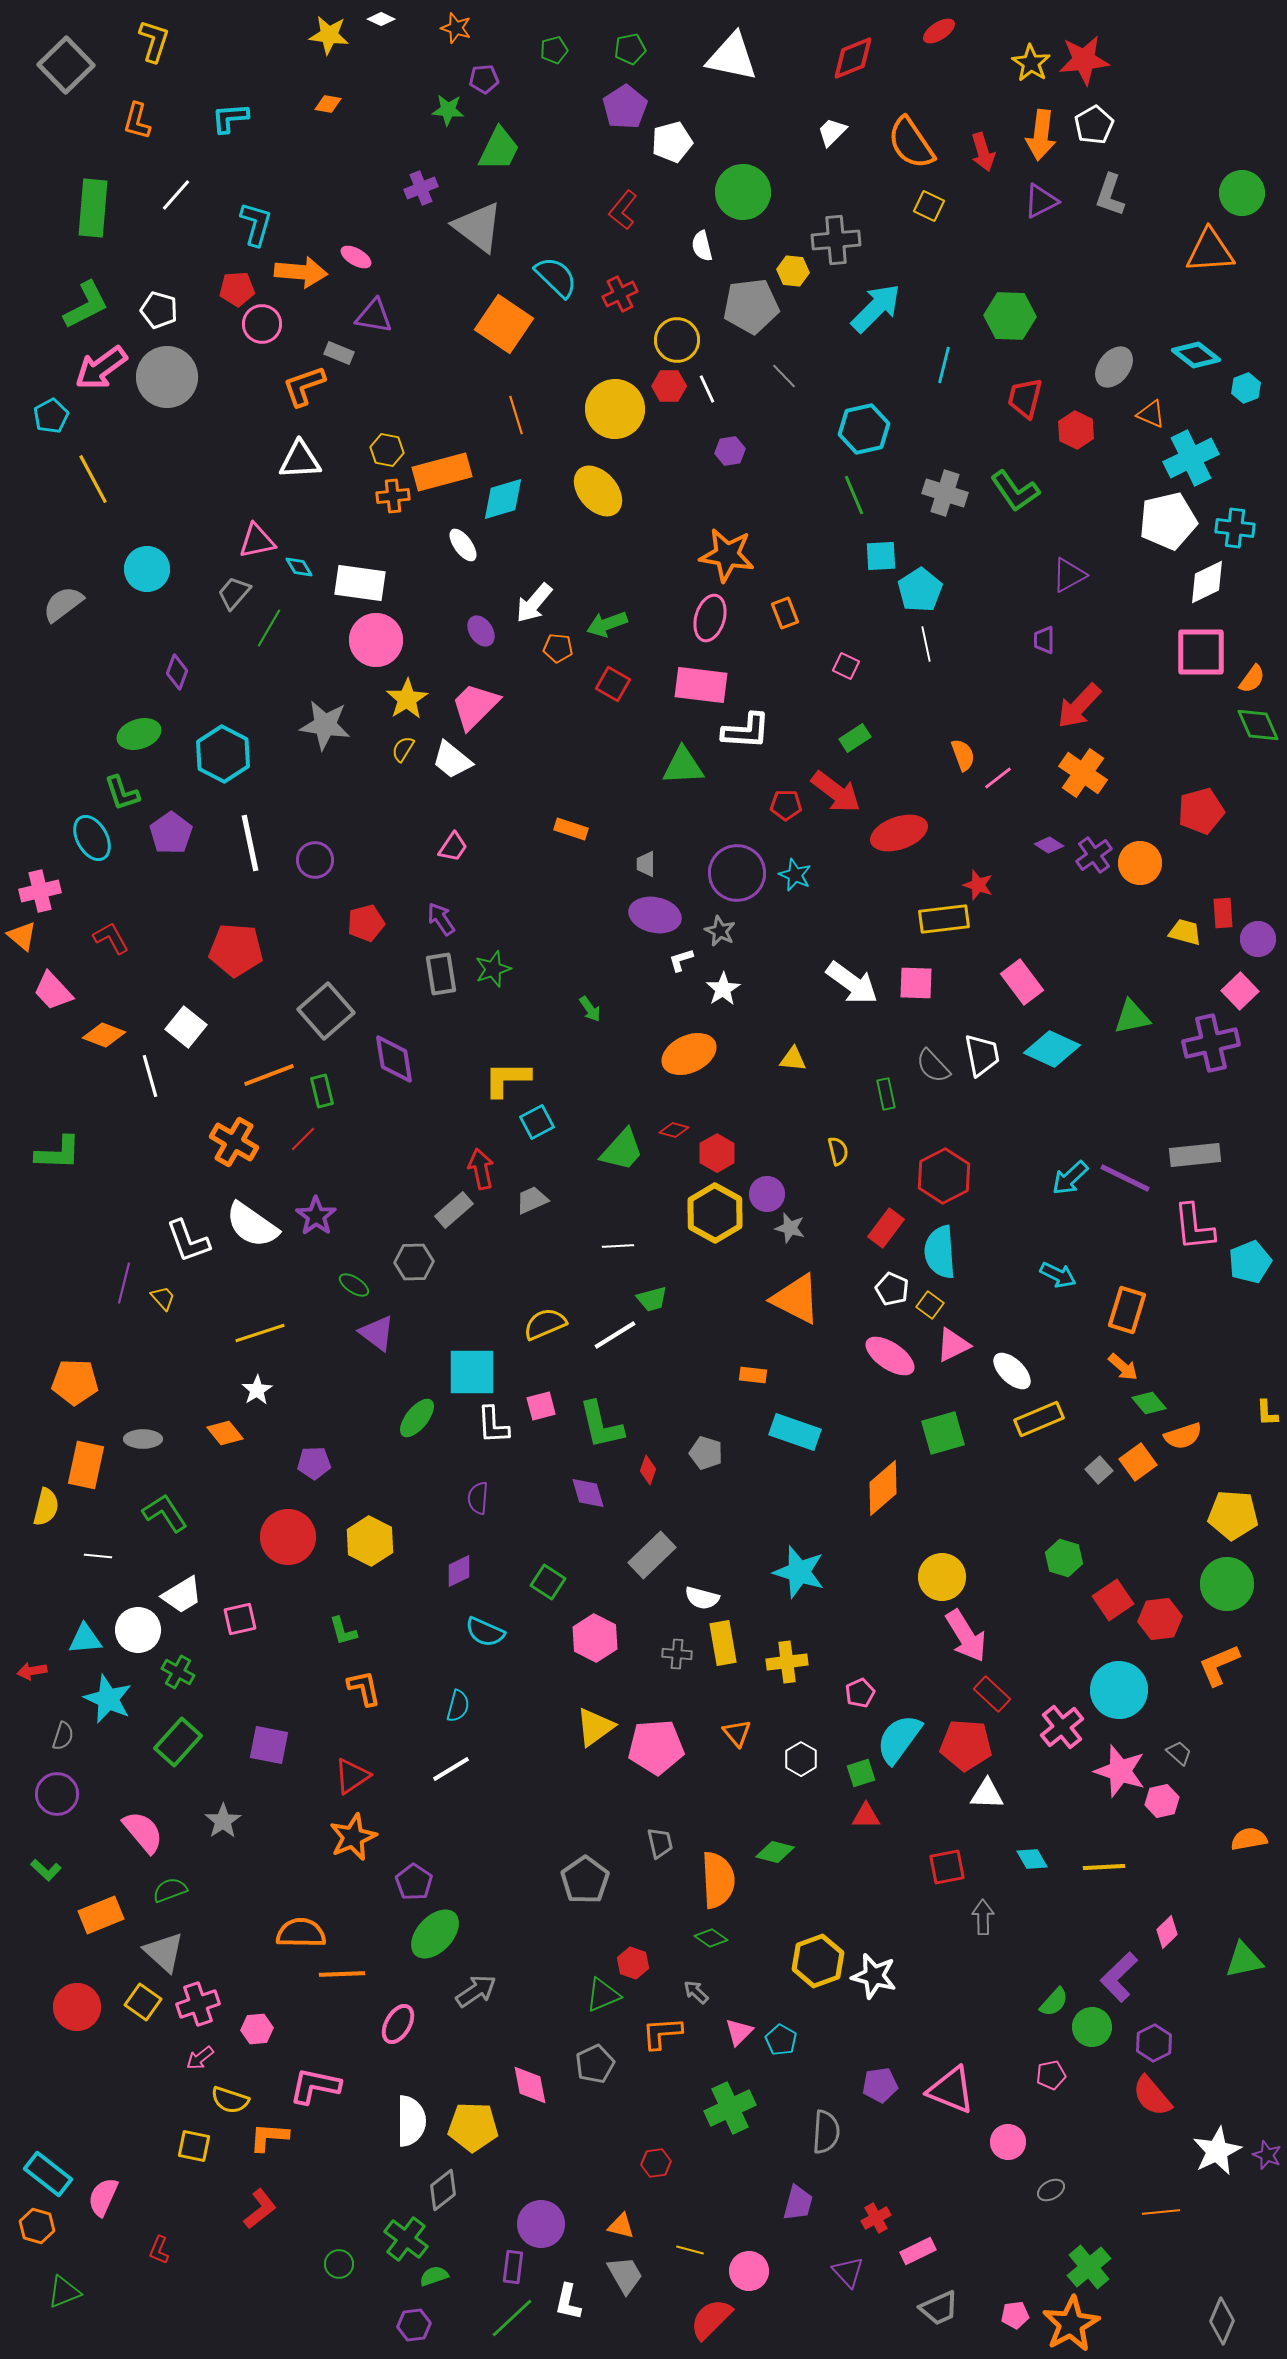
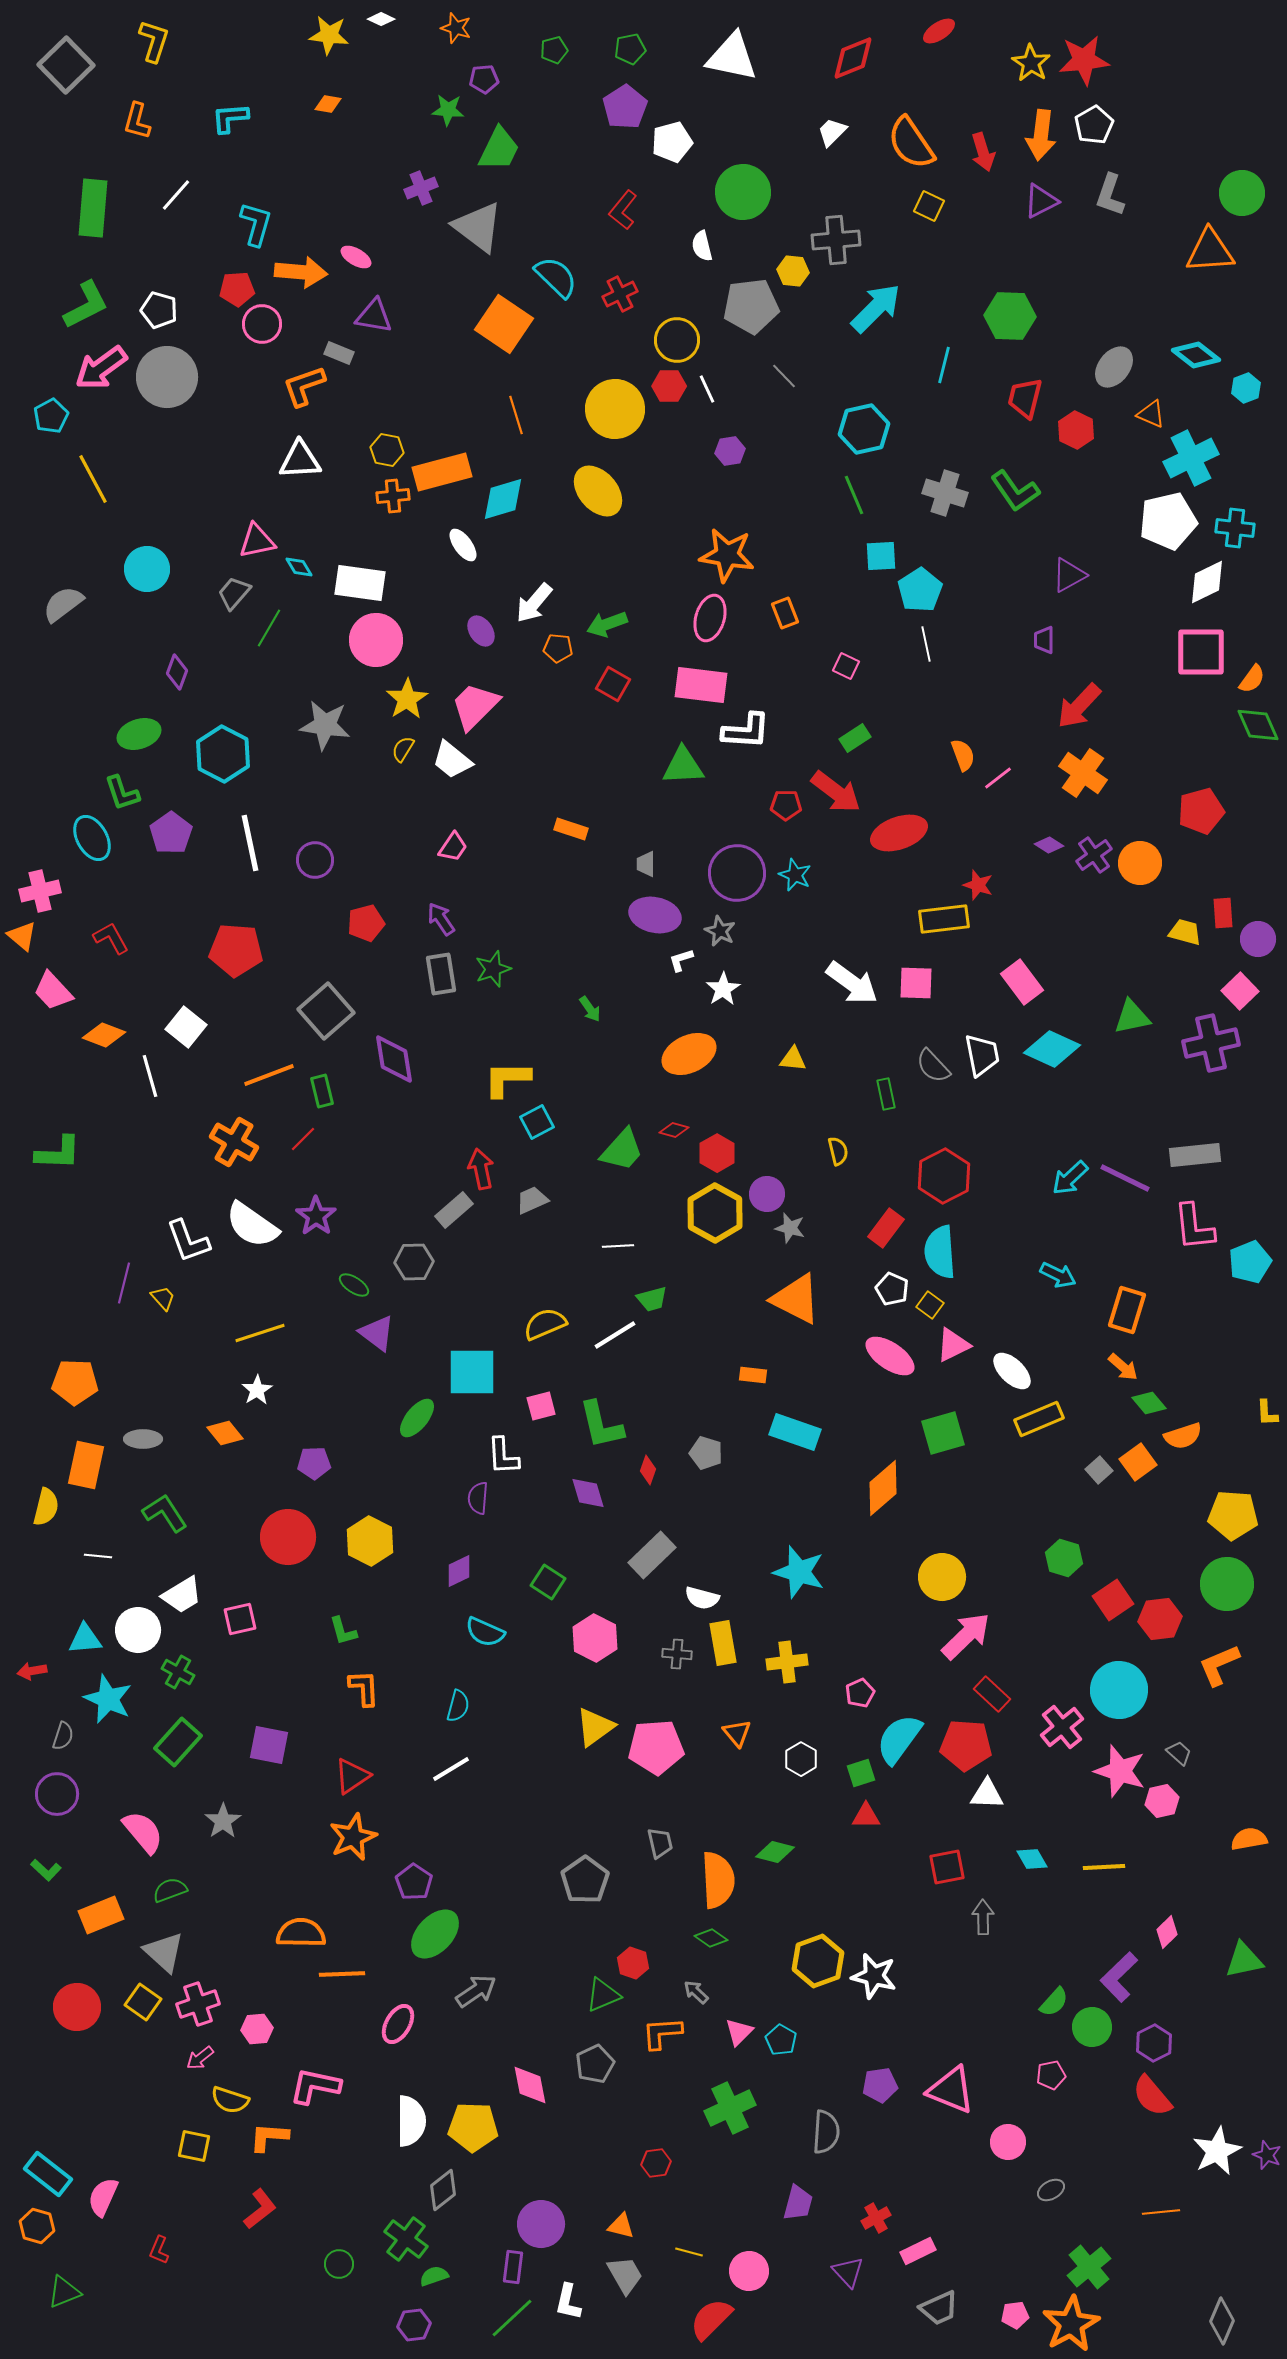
white L-shape at (493, 1425): moved 10 px right, 31 px down
pink arrow at (966, 1636): rotated 102 degrees counterclockwise
orange L-shape at (364, 1688): rotated 9 degrees clockwise
yellow line at (690, 2250): moved 1 px left, 2 px down
